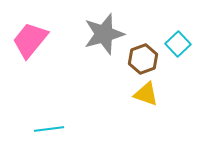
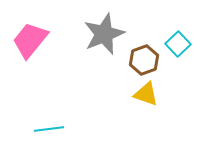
gray star: rotated 6 degrees counterclockwise
brown hexagon: moved 1 px right, 1 px down
